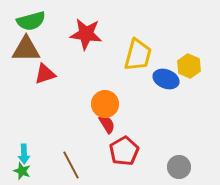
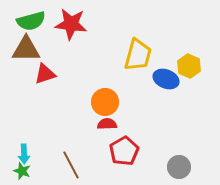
red star: moved 15 px left, 10 px up
orange circle: moved 2 px up
red semicircle: rotated 60 degrees counterclockwise
